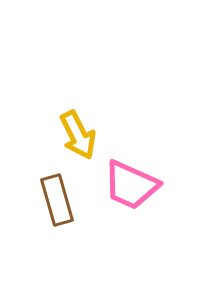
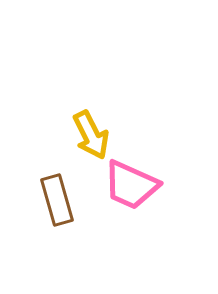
yellow arrow: moved 13 px right
